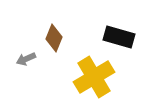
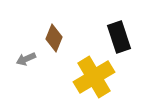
black rectangle: rotated 56 degrees clockwise
